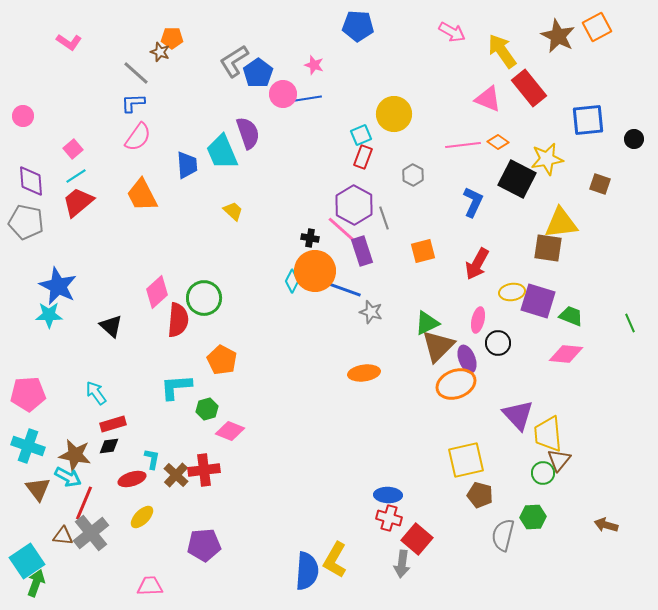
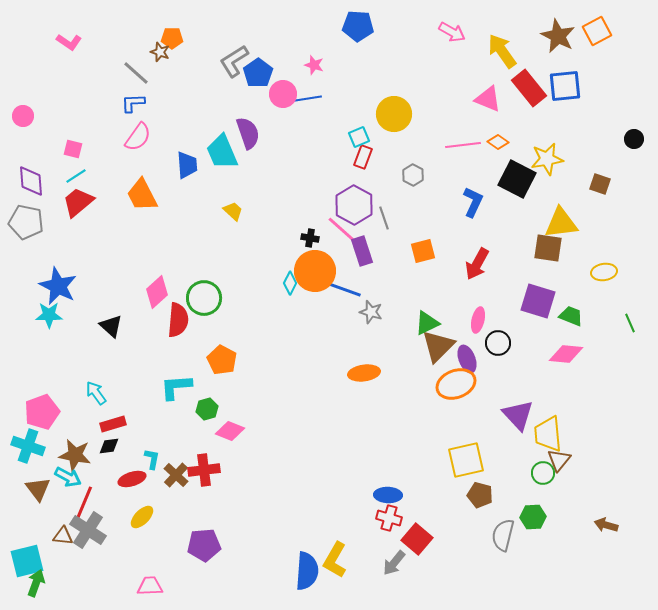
orange square at (597, 27): moved 4 px down
blue square at (588, 120): moved 23 px left, 34 px up
cyan square at (361, 135): moved 2 px left, 2 px down
pink square at (73, 149): rotated 36 degrees counterclockwise
cyan diamond at (292, 281): moved 2 px left, 2 px down
yellow ellipse at (512, 292): moved 92 px right, 20 px up
pink pentagon at (28, 394): moved 14 px right, 18 px down; rotated 16 degrees counterclockwise
gray cross at (91, 533): moved 3 px left, 3 px up; rotated 18 degrees counterclockwise
cyan square at (27, 561): rotated 20 degrees clockwise
gray arrow at (402, 564): moved 8 px left, 1 px up; rotated 32 degrees clockwise
